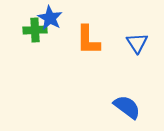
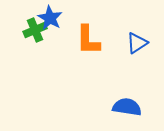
green cross: rotated 20 degrees counterclockwise
blue triangle: rotated 30 degrees clockwise
blue semicircle: rotated 28 degrees counterclockwise
